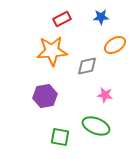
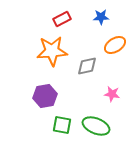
pink star: moved 7 px right, 1 px up
green square: moved 2 px right, 12 px up
